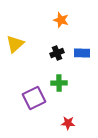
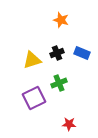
yellow triangle: moved 17 px right, 16 px down; rotated 24 degrees clockwise
blue rectangle: rotated 21 degrees clockwise
green cross: rotated 21 degrees counterclockwise
red star: moved 1 px right, 1 px down
